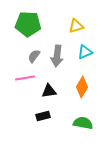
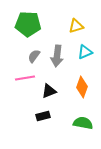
orange diamond: rotated 10 degrees counterclockwise
black triangle: rotated 14 degrees counterclockwise
